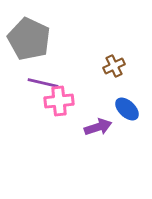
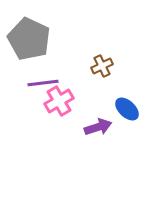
brown cross: moved 12 px left
purple line: rotated 20 degrees counterclockwise
pink cross: rotated 24 degrees counterclockwise
